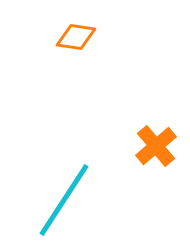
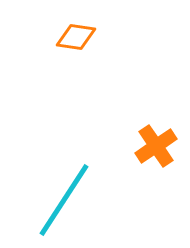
orange cross: rotated 6 degrees clockwise
